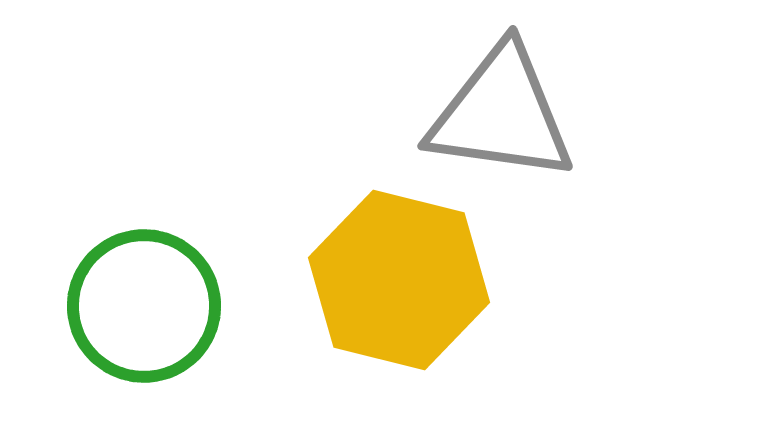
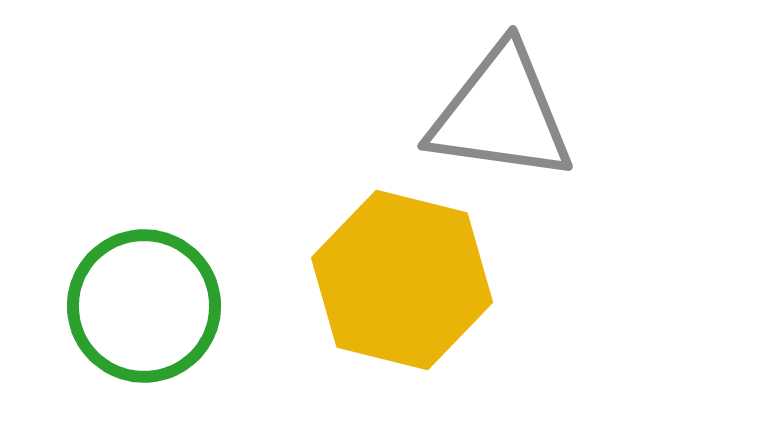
yellow hexagon: moved 3 px right
